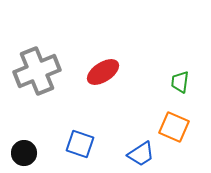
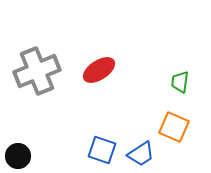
red ellipse: moved 4 px left, 2 px up
blue square: moved 22 px right, 6 px down
black circle: moved 6 px left, 3 px down
